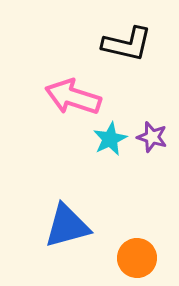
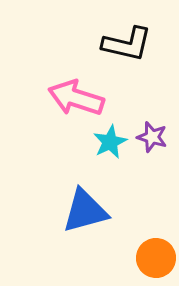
pink arrow: moved 3 px right, 1 px down
cyan star: moved 3 px down
blue triangle: moved 18 px right, 15 px up
orange circle: moved 19 px right
